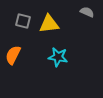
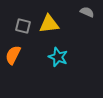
gray square: moved 5 px down
cyan star: rotated 12 degrees clockwise
